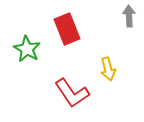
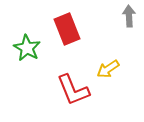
green star: moved 1 px up
yellow arrow: rotated 70 degrees clockwise
red L-shape: moved 1 px right, 3 px up; rotated 12 degrees clockwise
